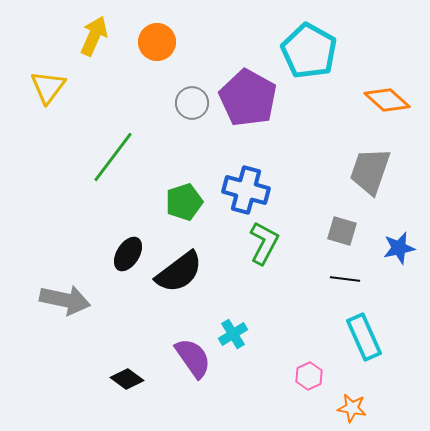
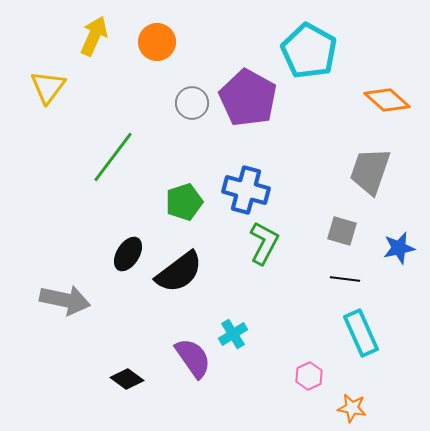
cyan rectangle: moved 3 px left, 4 px up
